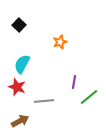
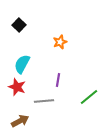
purple line: moved 16 px left, 2 px up
